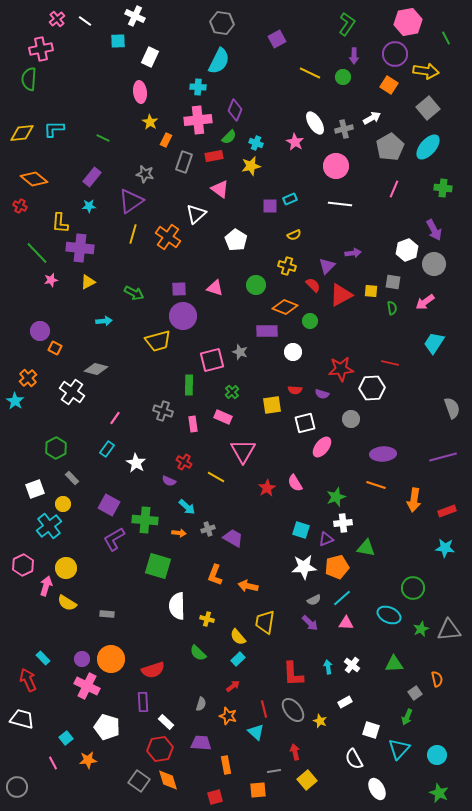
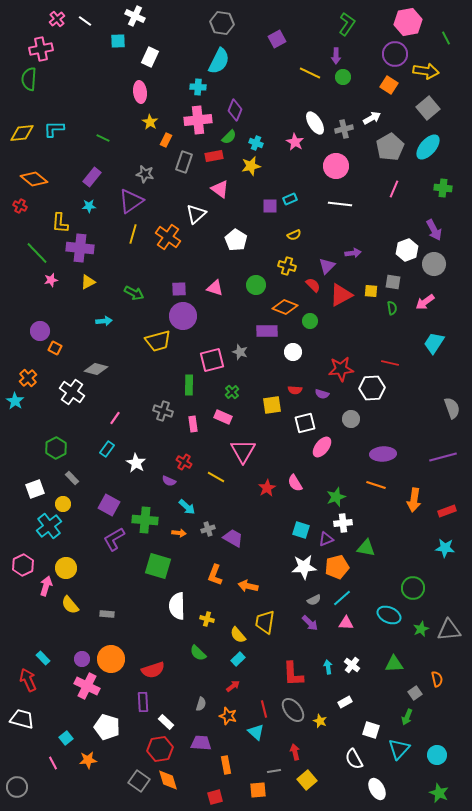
purple arrow at (354, 56): moved 18 px left
yellow semicircle at (67, 603): moved 3 px right, 2 px down; rotated 18 degrees clockwise
yellow semicircle at (238, 637): moved 2 px up
